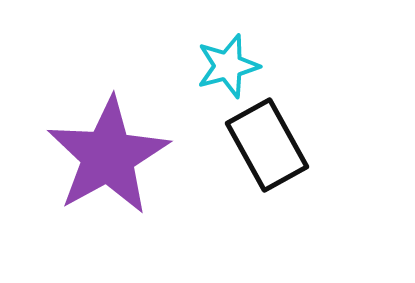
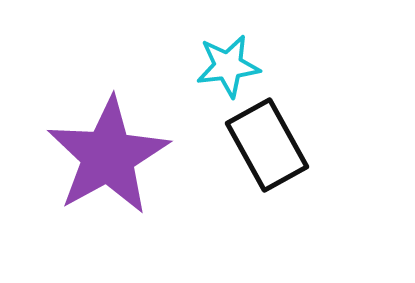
cyan star: rotated 8 degrees clockwise
